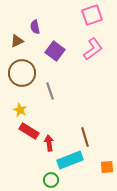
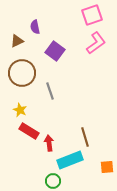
pink L-shape: moved 3 px right, 6 px up
green circle: moved 2 px right, 1 px down
